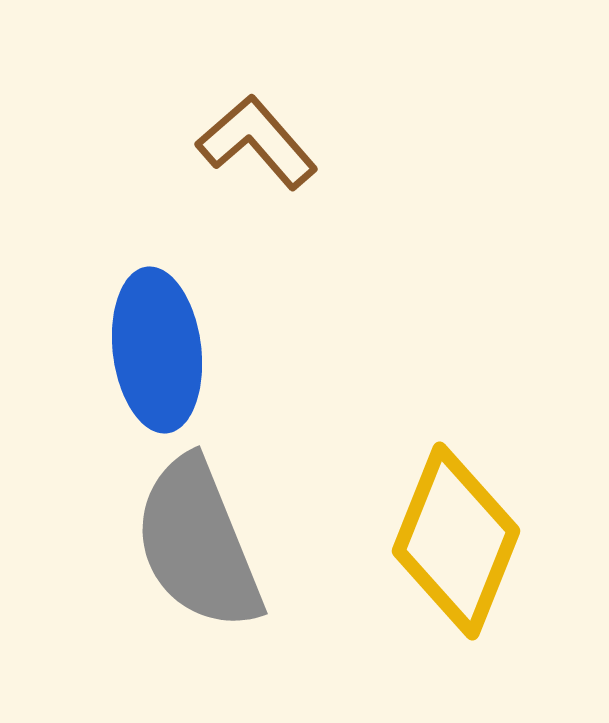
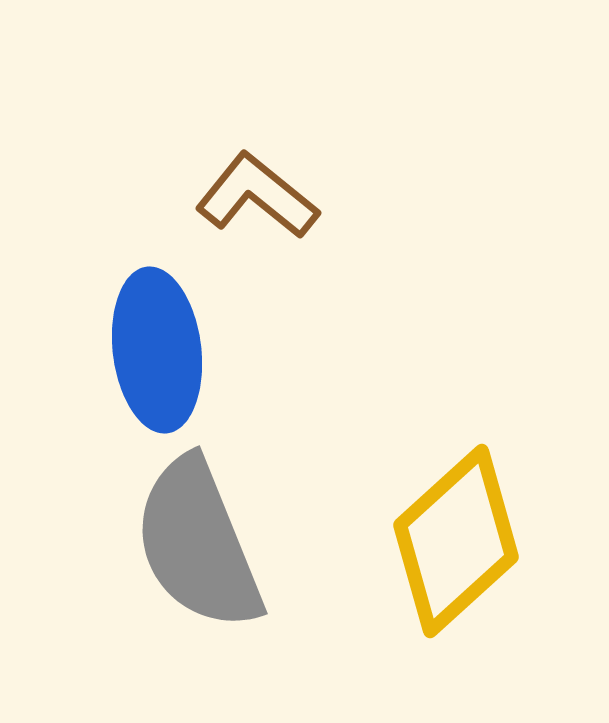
brown L-shape: moved 54 px down; rotated 10 degrees counterclockwise
yellow diamond: rotated 26 degrees clockwise
